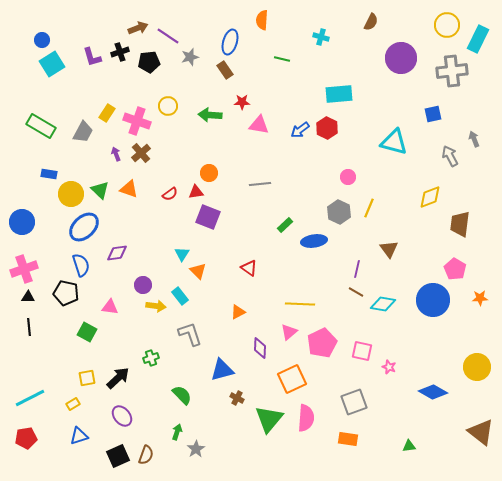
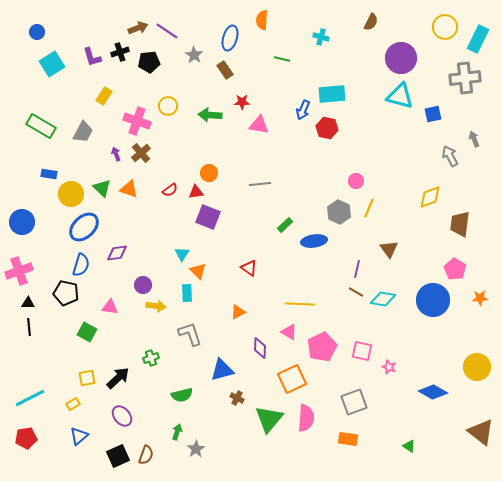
yellow circle at (447, 25): moved 2 px left, 2 px down
purple line at (168, 36): moved 1 px left, 5 px up
blue circle at (42, 40): moved 5 px left, 8 px up
blue ellipse at (230, 42): moved 4 px up
gray star at (190, 57): moved 4 px right, 2 px up; rotated 24 degrees counterclockwise
gray cross at (452, 71): moved 13 px right, 7 px down
cyan rectangle at (339, 94): moved 7 px left
yellow rectangle at (107, 113): moved 3 px left, 17 px up
red hexagon at (327, 128): rotated 15 degrees counterclockwise
blue arrow at (300, 130): moved 3 px right, 20 px up; rotated 30 degrees counterclockwise
cyan triangle at (394, 142): moved 6 px right, 46 px up
pink circle at (348, 177): moved 8 px right, 4 px down
green triangle at (100, 190): moved 2 px right, 2 px up
red semicircle at (170, 194): moved 4 px up
blue semicircle at (81, 265): rotated 35 degrees clockwise
pink cross at (24, 269): moved 5 px left, 2 px down
cyan rectangle at (180, 296): moved 7 px right, 3 px up; rotated 36 degrees clockwise
black triangle at (28, 297): moved 6 px down
cyan diamond at (383, 304): moved 5 px up
pink triangle at (289, 332): rotated 48 degrees counterclockwise
pink pentagon at (322, 343): moved 4 px down
green semicircle at (182, 395): rotated 120 degrees clockwise
blue triangle at (79, 436): rotated 24 degrees counterclockwise
green triangle at (409, 446): rotated 40 degrees clockwise
